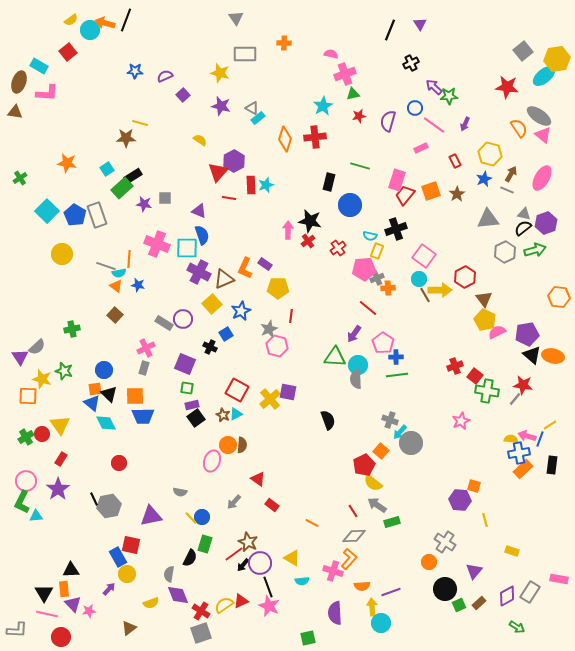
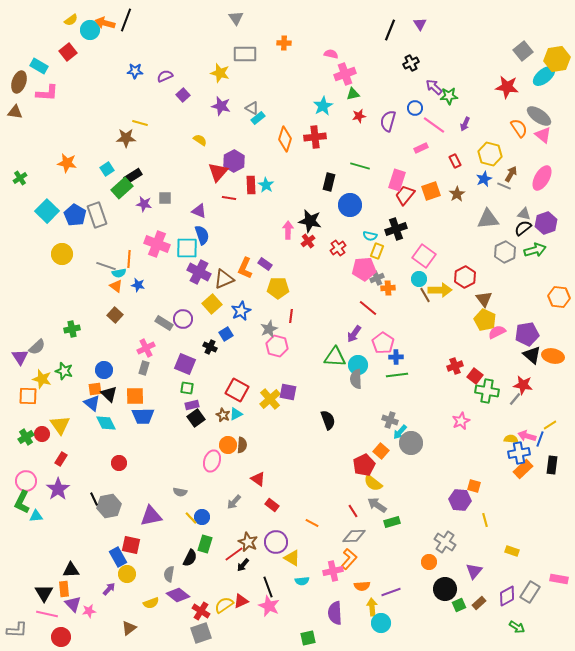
cyan star at (266, 185): rotated 21 degrees counterclockwise
gray line at (507, 190): moved 3 px left, 4 px up
purple circle at (260, 563): moved 16 px right, 21 px up
pink cross at (333, 571): rotated 30 degrees counterclockwise
purple diamond at (178, 595): rotated 30 degrees counterclockwise
